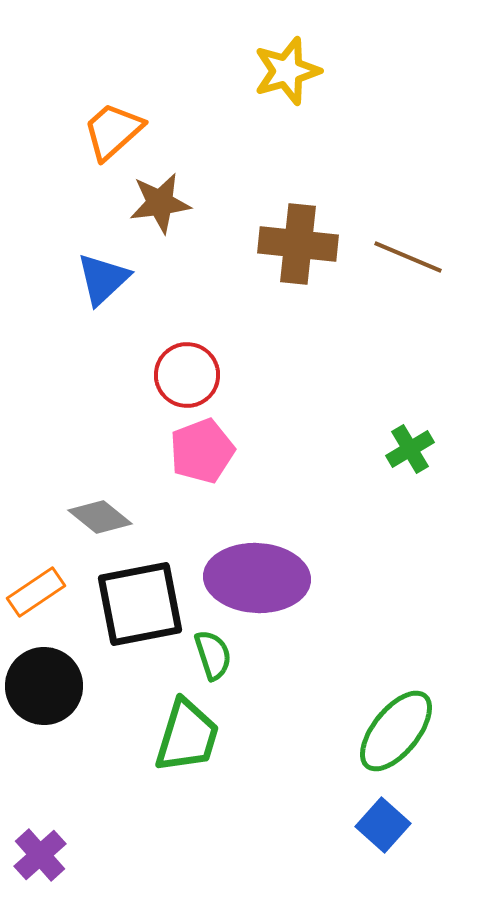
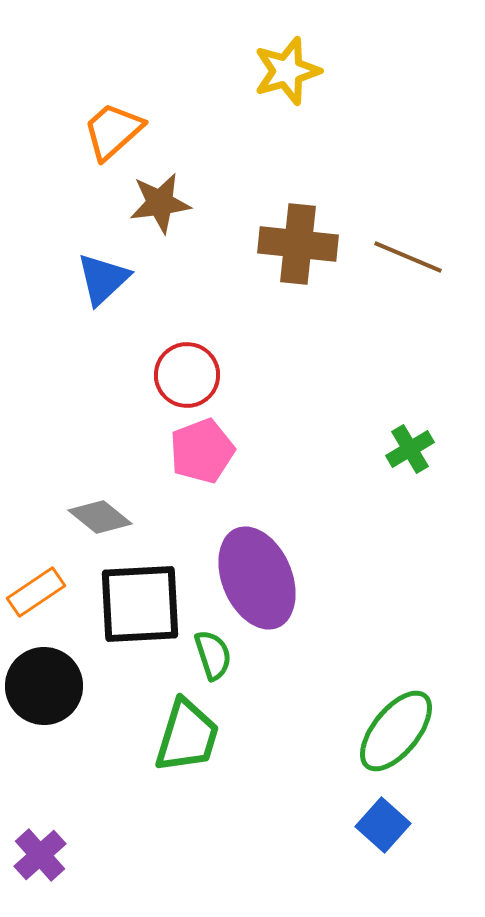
purple ellipse: rotated 64 degrees clockwise
black square: rotated 8 degrees clockwise
